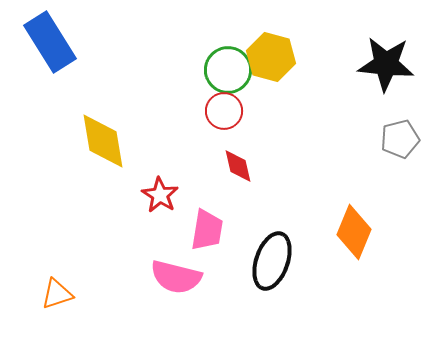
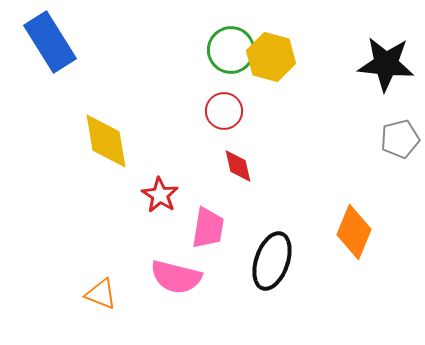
green circle: moved 3 px right, 20 px up
yellow diamond: moved 3 px right
pink trapezoid: moved 1 px right, 2 px up
orange triangle: moved 44 px right; rotated 40 degrees clockwise
